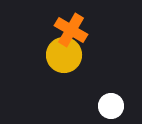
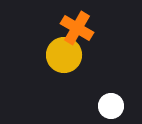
orange cross: moved 6 px right, 2 px up
